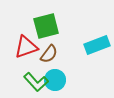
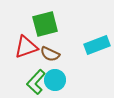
green square: moved 1 px left, 2 px up
brown semicircle: moved 1 px right; rotated 78 degrees clockwise
green L-shape: rotated 85 degrees clockwise
